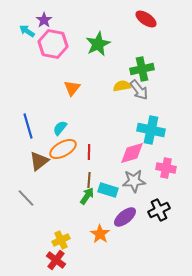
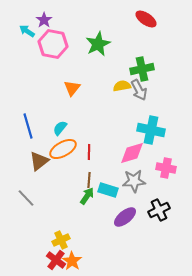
gray arrow: rotated 10 degrees clockwise
orange star: moved 28 px left, 27 px down
